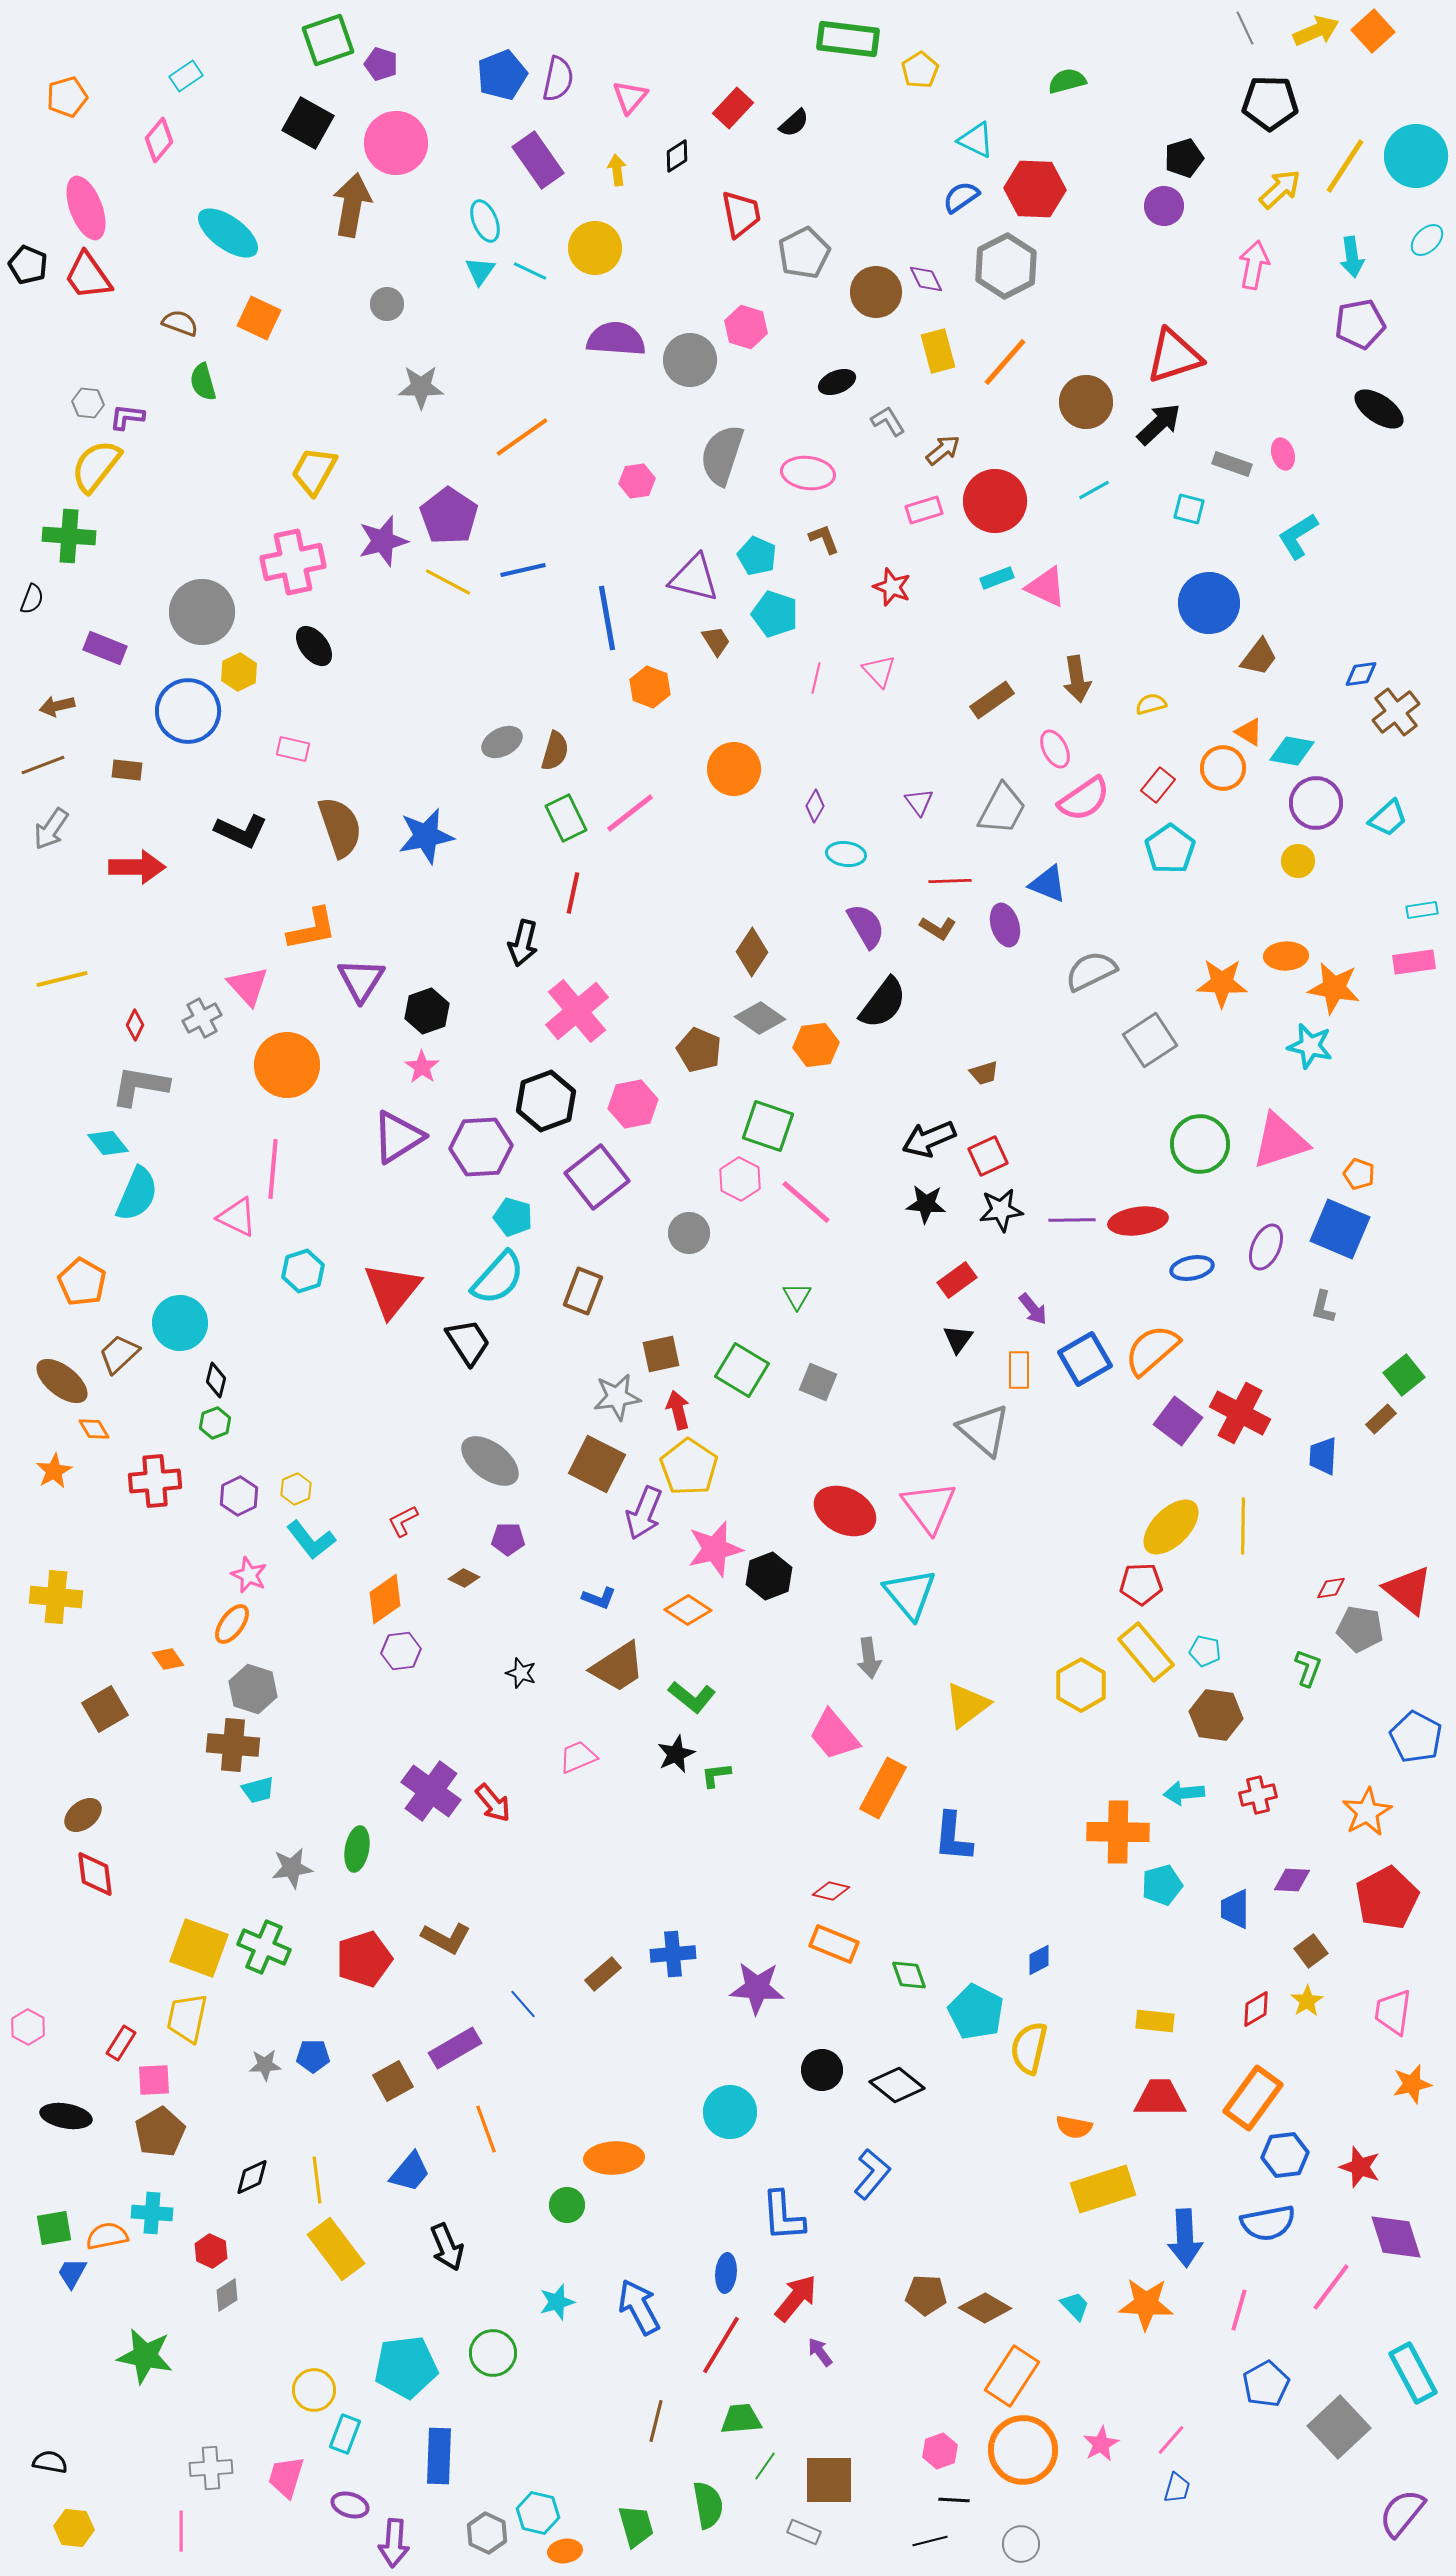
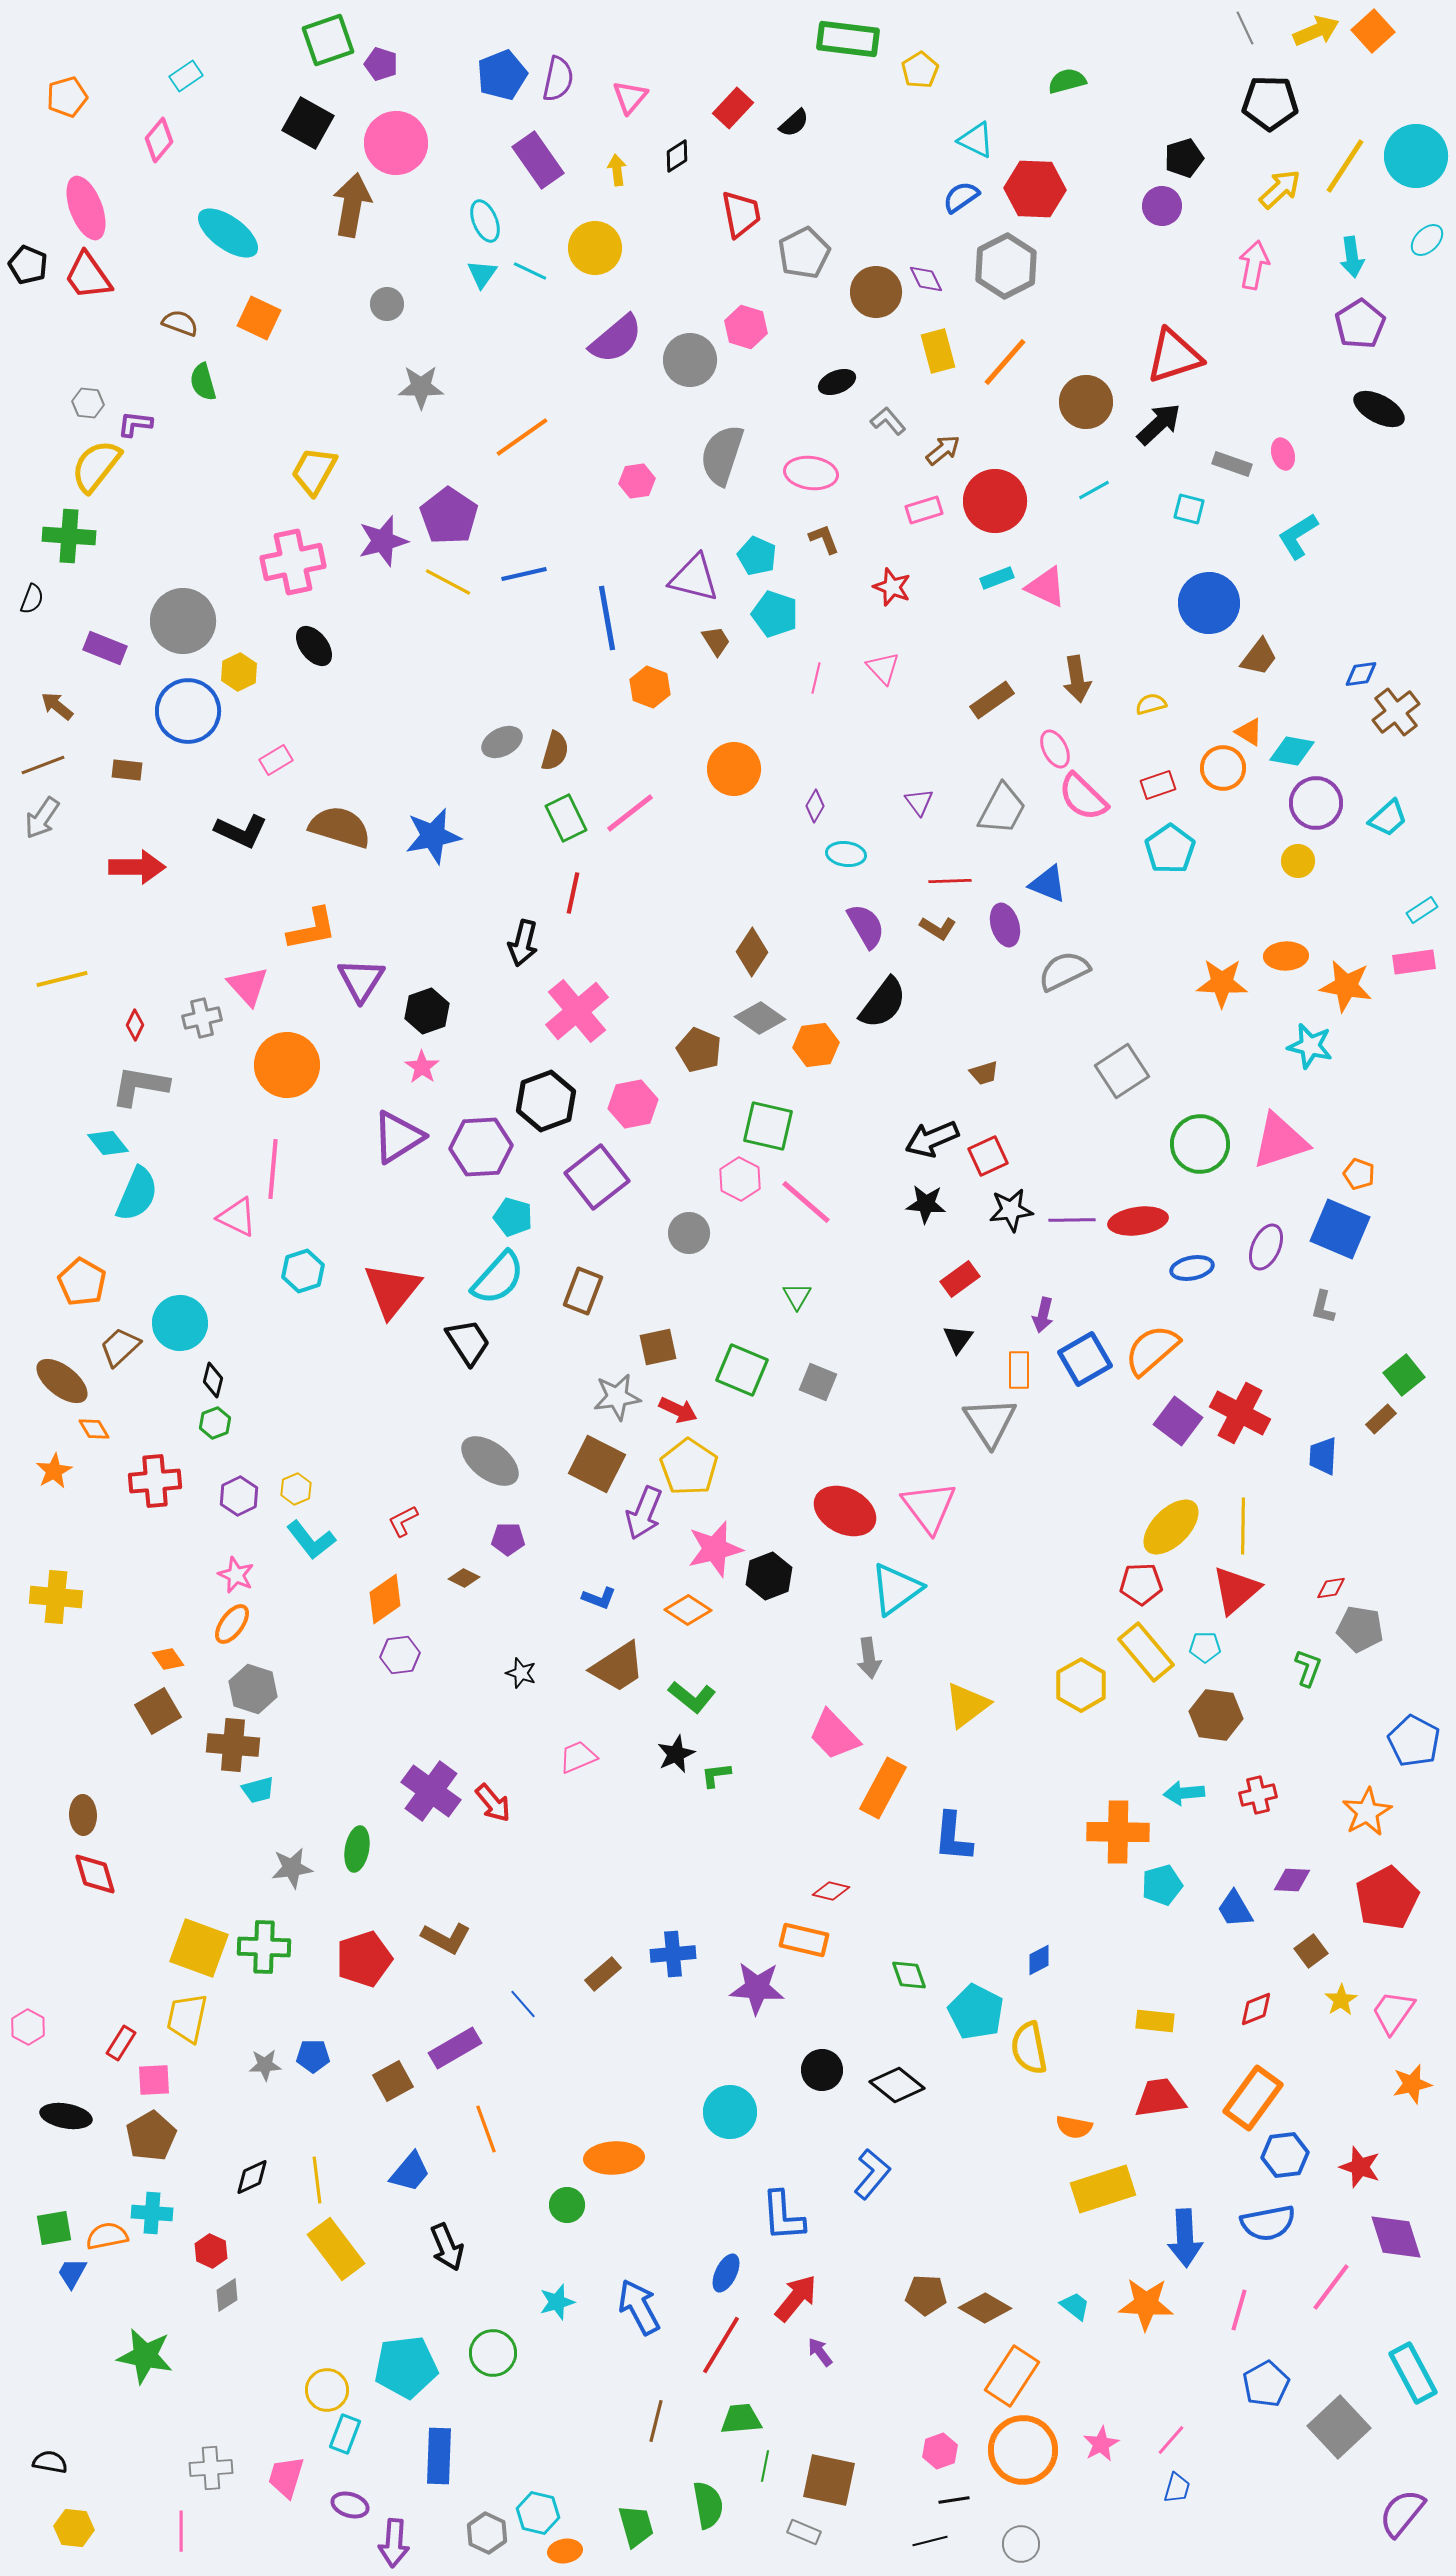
purple circle at (1164, 206): moved 2 px left
cyan triangle at (480, 271): moved 2 px right, 3 px down
purple pentagon at (1360, 324): rotated 21 degrees counterclockwise
purple semicircle at (616, 339): rotated 136 degrees clockwise
black ellipse at (1379, 409): rotated 6 degrees counterclockwise
purple L-shape at (127, 417): moved 8 px right, 7 px down
gray L-shape at (888, 421): rotated 9 degrees counterclockwise
pink ellipse at (808, 473): moved 3 px right
blue line at (523, 570): moved 1 px right, 4 px down
gray circle at (202, 612): moved 19 px left, 9 px down
pink triangle at (879, 671): moved 4 px right, 3 px up
brown arrow at (57, 706): rotated 52 degrees clockwise
pink rectangle at (293, 749): moved 17 px left, 11 px down; rotated 44 degrees counterclockwise
red rectangle at (1158, 785): rotated 32 degrees clockwise
pink semicircle at (1084, 799): moved 1 px left, 2 px up; rotated 78 degrees clockwise
brown semicircle at (340, 827): rotated 54 degrees counterclockwise
gray arrow at (51, 829): moved 9 px left, 11 px up
blue star at (426, 836): moved 7 px right
cyan rectangle at (1422, 910): rotated 24 degrees counterclockwise
gray semicircle at (1091, 971): moved 27 px left
orange star at (1334, 988): moved 12 px right, 2 px up
gray cross at (202, 1018): rotated 15 degrees clockwise
gray square at (1150, 1040): moved 28 px left, 31 px down
green square at (768, 1126): rotated 6 degrees counterclockwise
black arrow at (929, 1139): moved 3 px right
black star at (1001, 1210): moved 10 px right
red rectangle at (957, 1280): moved 3 px right, 1 px up
purple arrow at (1033, 1309): moved 10 px right, 6 px down; rotated 52 degrees clockwise
brown trapezoid at (119, 1354): moved 1 px right, 7 px up
brown square at (661, 1354): moved 3 px left, 7 px up
green square at (742, 1370): rotated 8 degrees counterclockwise
black diamond at (216, 1380): moved 3 px left
red arrow at (678, 1410): rotated 129 degrees clockwise
gray triangle at (984, 1430): moved 6 px right, 8 px up; rotated 16 degrees clockwise
pink star at (249, 1575): moved 13 px left
red triangle at (1408, 1590): moved 172 px left; rotated 40 degrees clockwise
cyan triangle at (910, 1594): moved 14 px left, 5 px up; rotated 34 degrees clockwise
purple hexagon at (401, 1651): moved 1 px left, 4 px down
cyan pentagon at (1205, 1651): moved 4 px up; rotated 12 degrees counterclockwise
brown square at (105, 1709): moved 53 px right, 2 px down
pink trapezoid at (834, 1735): rotated 4 degrees counterclockwise
blue pentagon at (1416, 1737): moved 2 px left, 4 px down
brown ellipse at (83, 1815): rotated 54 degrees counterclockwise
red diamond at (95, 1874): rotated 9 degrees counterclockwise
blue trapezoid at (1235, 1909): rotated 30 degrees counterclockwise
orange rectangle at (834, 1944): moved 30 px left, 4 px up; rotated 9 degrees counterclockwise
green cross at (264, 1947): rotated 21 degrees counterclockwise
yellow star at (1307, 2001): moved 34 px right, 1 px up
red diamond at (1256, 2009): rotated 9 degrees clockwise
pink trapezoid at (1393, 2012): rotated 27 degrees clockwise
yellow semicircle at (1029, 2048): rotated 24 degrees counterclockwise
red trapezoid at (1160, 2098): rotated 8 degrees counterclockwise
brown pentagon at (160, 2132): moved 9 px left, 4 px down
blue ellipse at (726, 2273): rotated 21 degrees clockwise
cyan trapezoid at (1075, 2306): rotated 8 degrees counterclockwise
yellow circle at (314, 2390): moved 13 px right
green line at (765, 2466): rotated 24 degrees counterclockwise
brown square at (829, 2480): rotated 12 degrees clockwise
black line at (954, 2500): rotated 12 degrees counterclockwise
